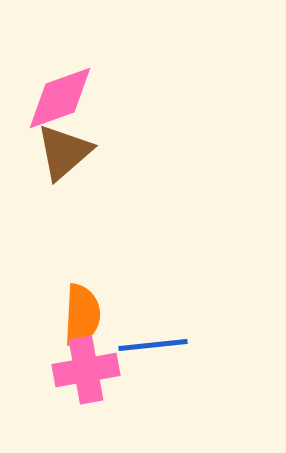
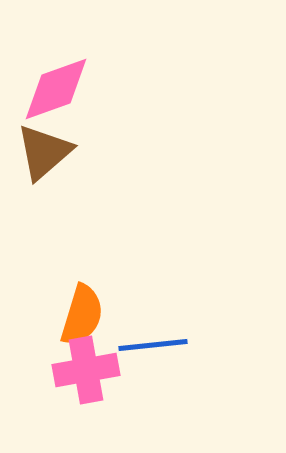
pink diamond: moved 4 px left, 9 px up
brown triangle: moved 20 px left
orange semicircle: rotated 14 degrees clockwise
